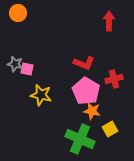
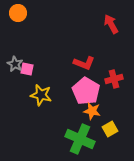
red arrow: moved 2 px right, 3 px down; rotated 30 degrees counterclockwise
gray star: rotated 14 degrees clockwise
